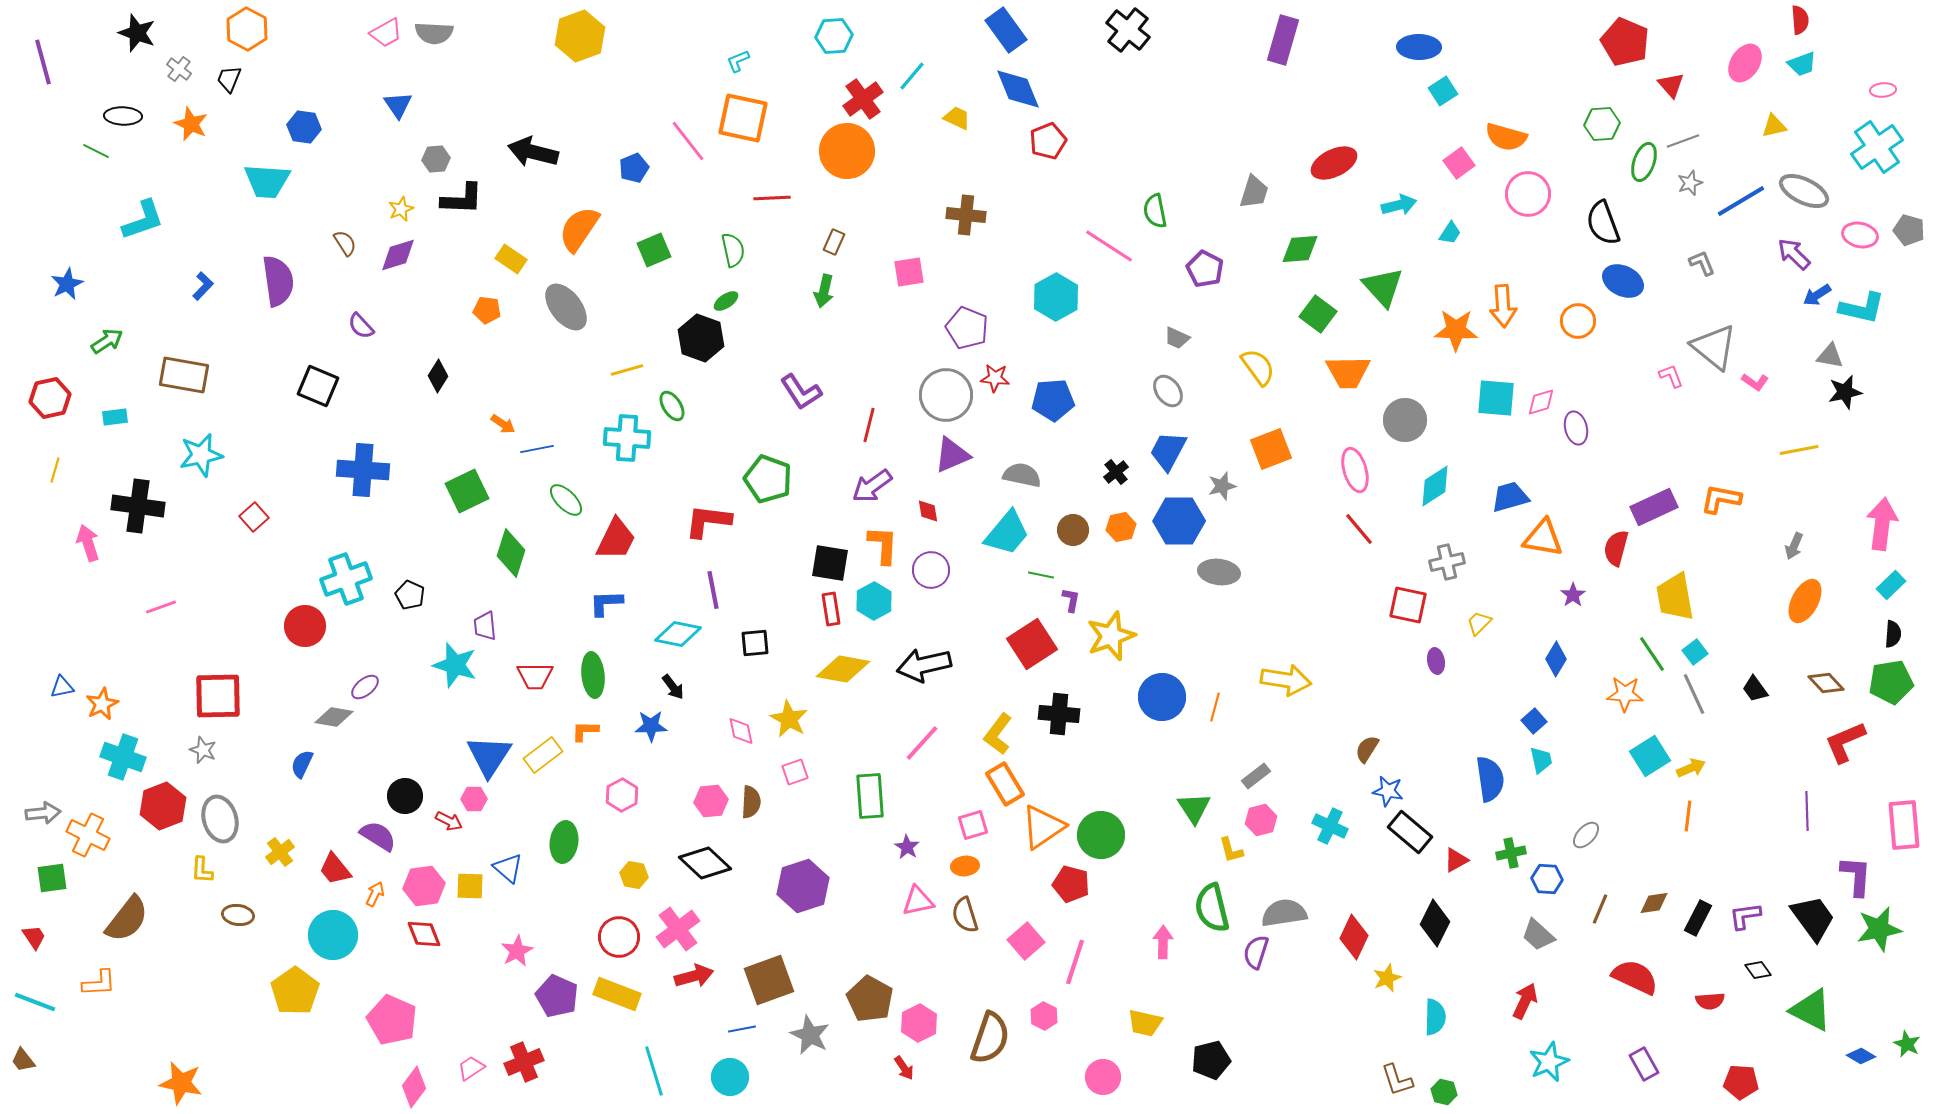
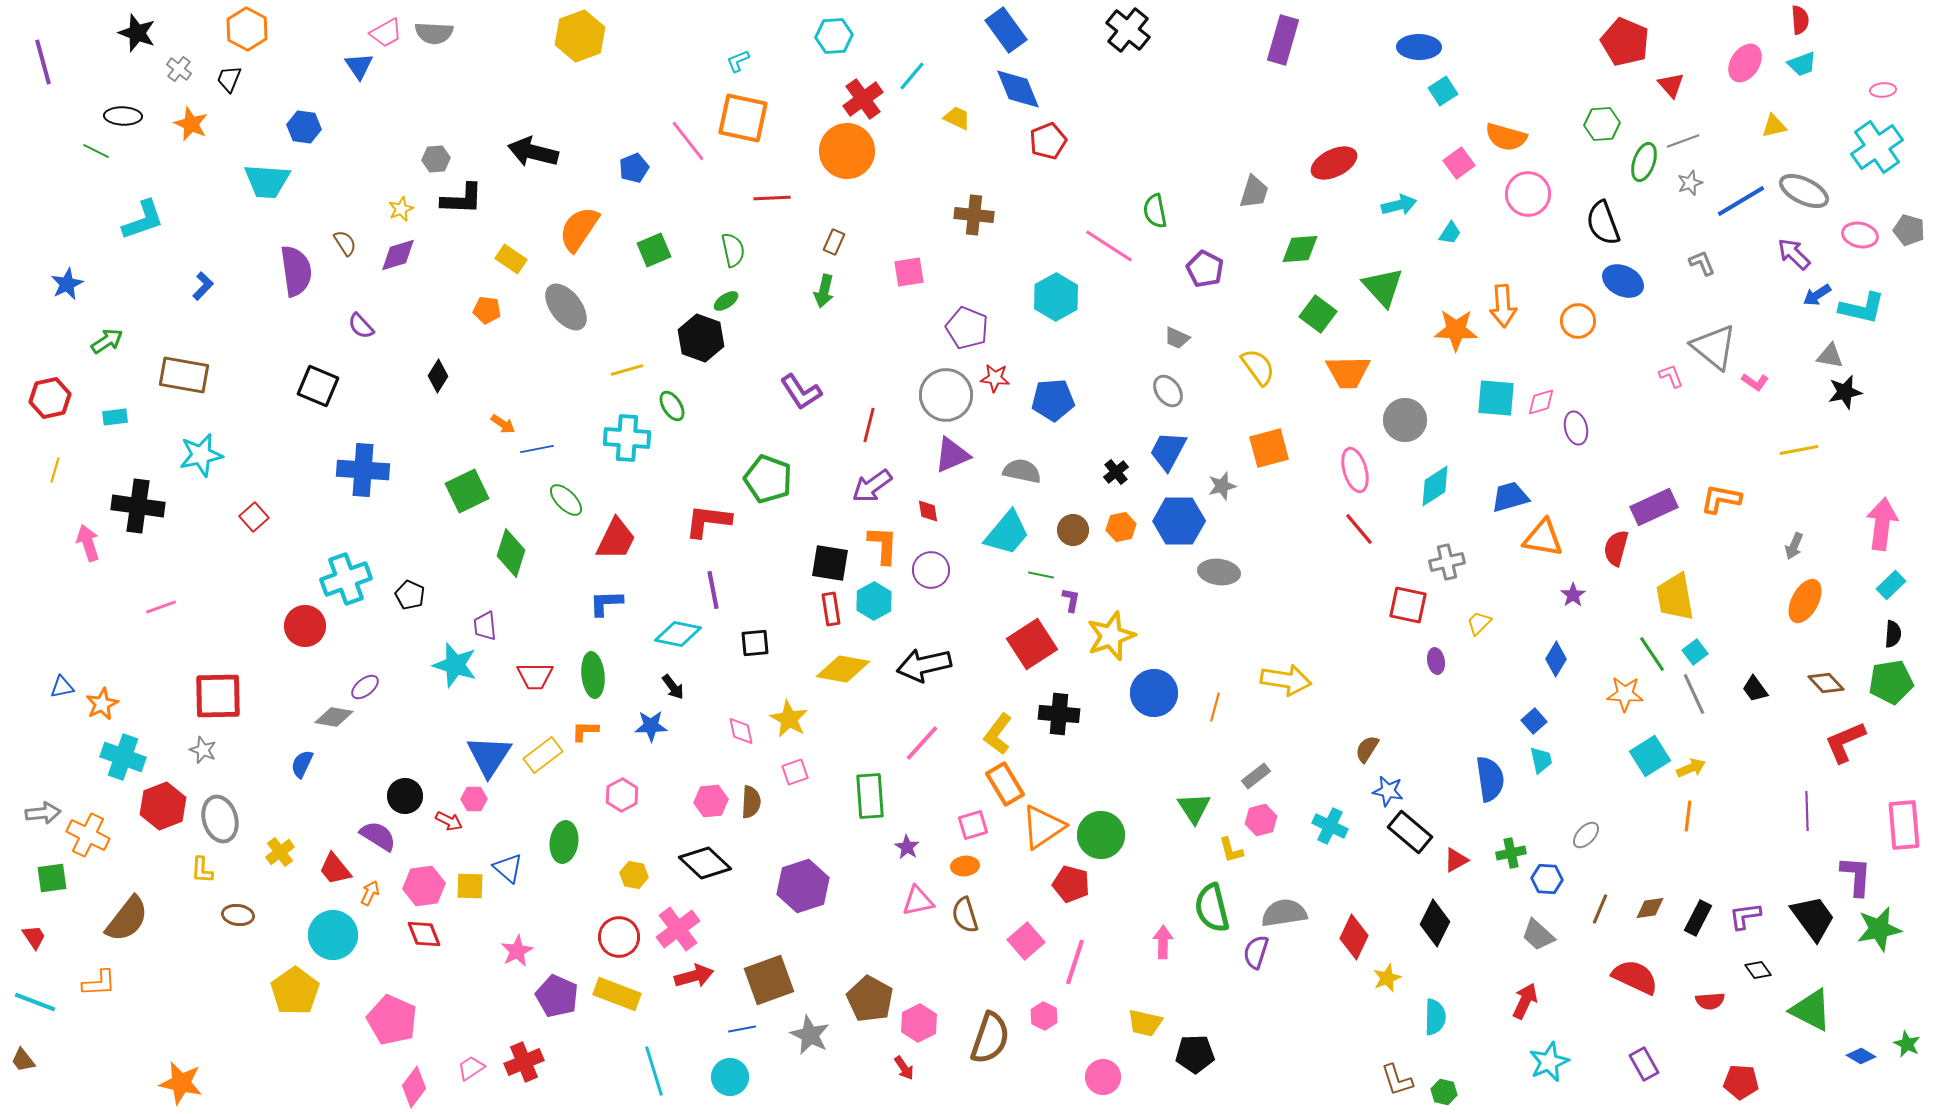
blue triangle at (398, 105): moved 39 px left, 39 px up
brown cross at (966, 215): moved 8 px right
purple semicircle at (278, 281): moved 18 px right, 10 px up
orange square at (1271, 449): moved 2 px left, 1 px up; rotated 6 degrees clockwise
gray semicircle at (1022, 475): moved 4 px up
blue circle at (1162, 697): moved 8 px left, 4 px up
orange arrow at (375, 894): moved 5 px left, 1 px up
brown diamond at (1654, 903): moved 4 px left, 5 px down
black pentagon at (1211, 1060): moved 16 px left, 6 px up; rotated 12 degrees clockwise
